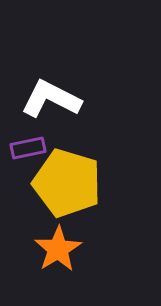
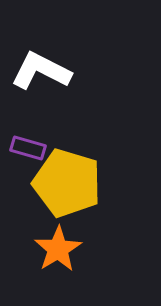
white L-shape: moved 10 px left, 28 px up
purple rectangle: rotated 28 degrees clockwise
